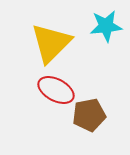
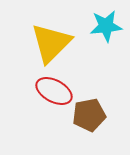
red ellipse: moved 2 px left, 1 px down
